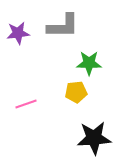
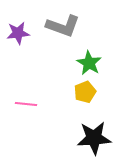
gray L-shape: rotated 20 degrees clockwise
green star: rotated 30 degrees clockwise
yellow pentagon: moved 9 px right; rotated 15 degrees counterclockwise
pink line: rotated 25 degrees clockwise
